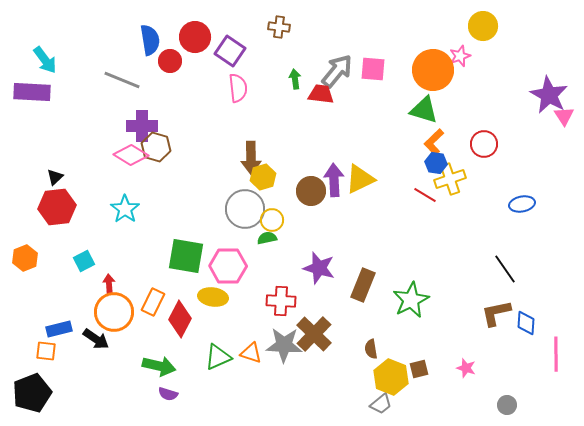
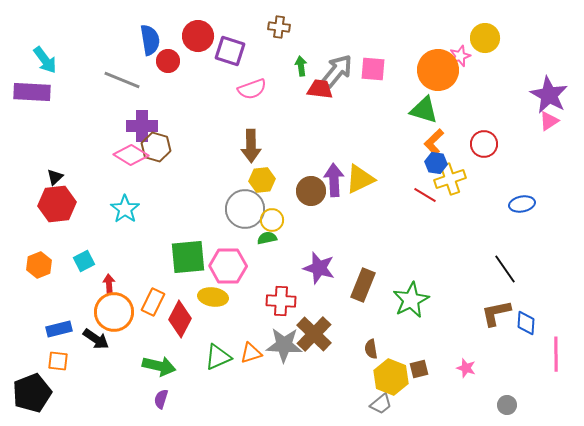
yellow circle at (483, 26): moved 2 px right, 12 px down
red circle at (195, 37): moved 3 px right, 1 px up
purple square at (230, 51): rotated 16 degrees counterclockwise
red circle at (170, 61): moved 2 px left
orange circle at (433, 70): moved 5 px right
green arrow at (295, 79): moved 6 px right, 13 px up
pink semicircle at (238, 88): moved 14 px right, 1 px down; rotated 76 degrees clockwise
red trapezoid at (321, 94): moved 1 px left, 5 px up
pink triangle at (564, 116): moved 15 px left, 5 px down; rotated 30 degrees clockwise
brown arrow at (251, 158): moved 12 px up
yellow hexagon at (263, 177): moved 1 px left, 3 px down; rotated 10 degrees clockwise
red hexagon at (57, 207): moved 3 px up
green square at (186, 256): moved 2 px right, 1 px down; rotated 15 degrees counterclockwise
orange hexagon at (25, 258): moved 14 px right, 7 px down
orange square at (46, 351): moved 12 px right, 10 px down
orange triangle at (251, 353): rotated 35 degrees counterclockwise
purple semicircle at (168, 394): moved 7 px left, 5 px down; rotated 90 degrees clockwise
